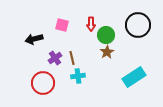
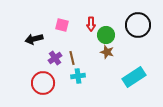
brown star: rotated 24 degrees counterclockwise
